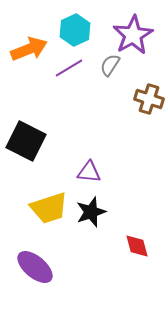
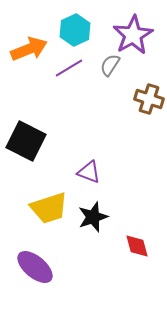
purple triangle: rotated 15 degrees clockwise
black star: moved 2 px right, 5 px down
